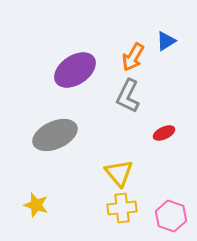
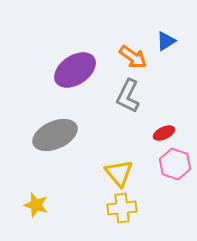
orange arrow: rotated 84 degrees counterclockwise
pink hexagon: moved 4 px right, 52 px up
